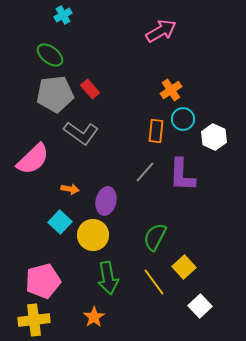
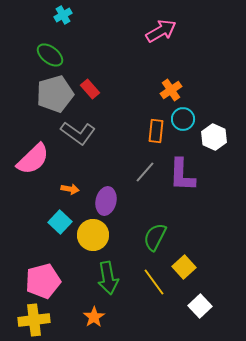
gray pentagon: rotated 9 degrees counterclockwise
gray L-shape: moved 3 px left
